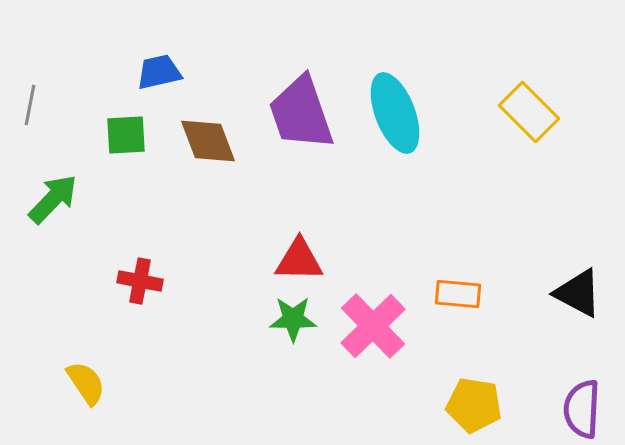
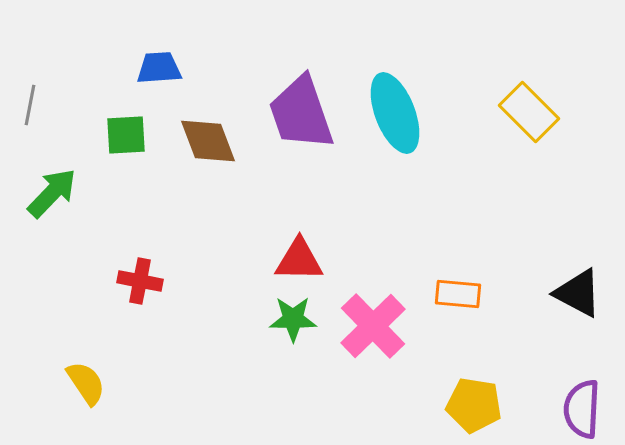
blue trapezoid: moved 4 px up; rotated 9 degrees clockwise
green arrow: moved 1 px left, 6 px up
